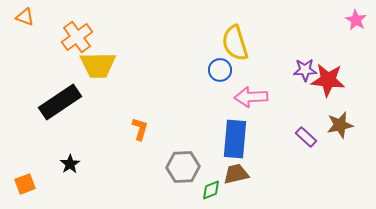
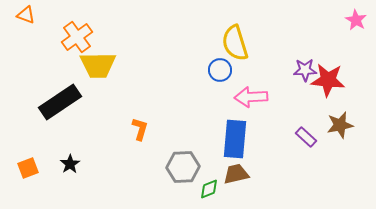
orange triangle: moved 1 px right, 2 px up
orange square: moved 3 px right, 16 px up
green diamond: moved 2 px left, 1 px up
